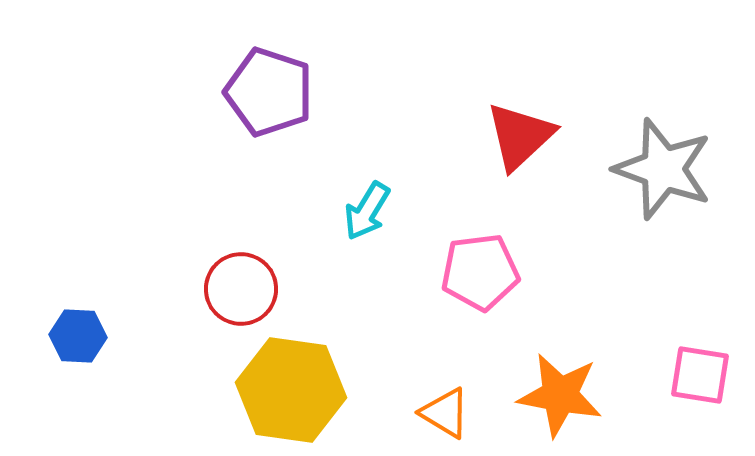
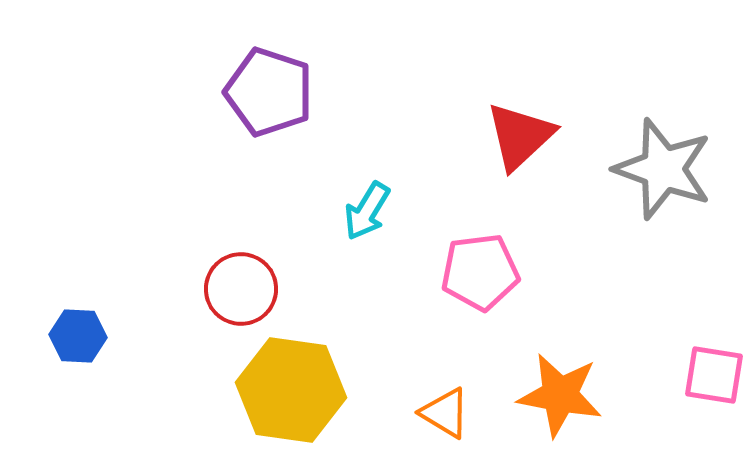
pink square: moved 14 px right
